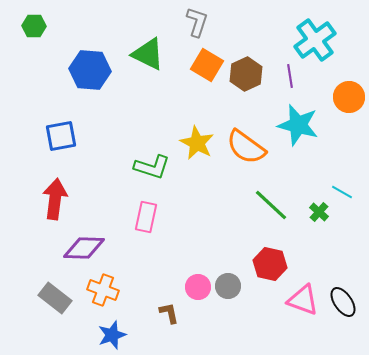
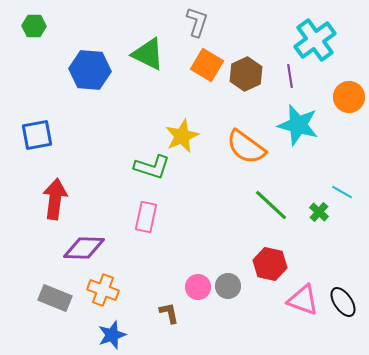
blue square: moved 24 px left, 1 px up
yellow star: moved 15 px left, 7 px up; rotated 20 degrees clockwise
gray rectangle: rotated 16 degrees counterclockwise
